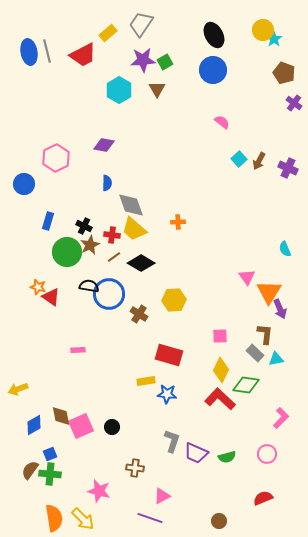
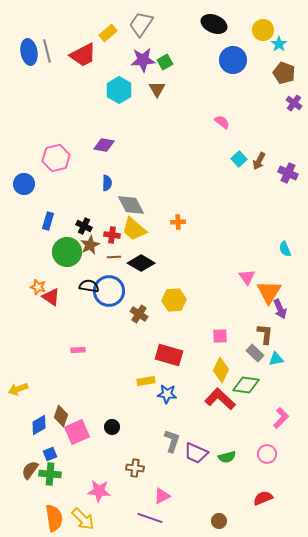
black ellipse at (214, 35): moved 11 px up; rotated 40 degrees counterclockwise
cyan star at (274, 39): moved 5 px right, 5 px down
blue circle at (213, 70): moved 20 px right, 10 px up
pink hexagon at (56, 158): rotated 12 degrees clockwise
purple cross at (288, 168): moved 5 px down
gray diamond at (131, 205): rotated 8 degrees counterclockwise
brown line at (114, 257): rotated 32 degrees clockwise
blue circle at (109, 294): moved 3 px up
brown diamond at (61, 416): rotated 30 degrees clockwise
blue diamond at (34, 425): moved 5 px right
pink square at (81, 426): moved 4 px left, 6 px down
pink star at (99, 491): rotated 10 degrees counterclockwise
